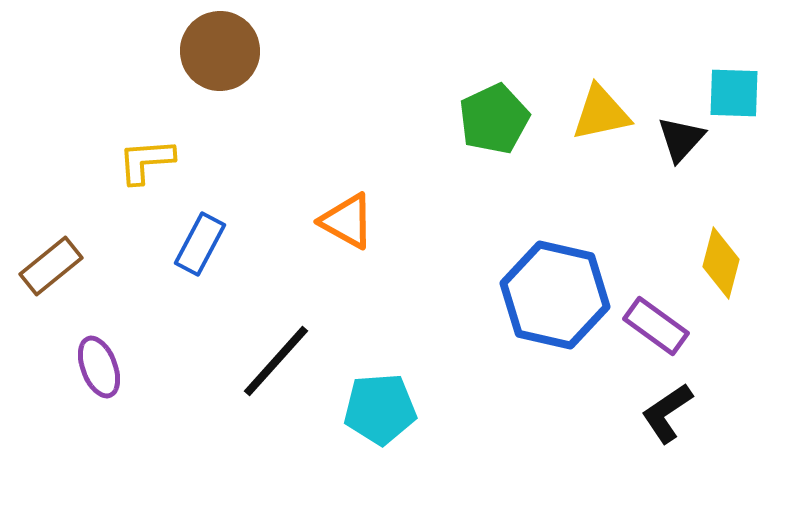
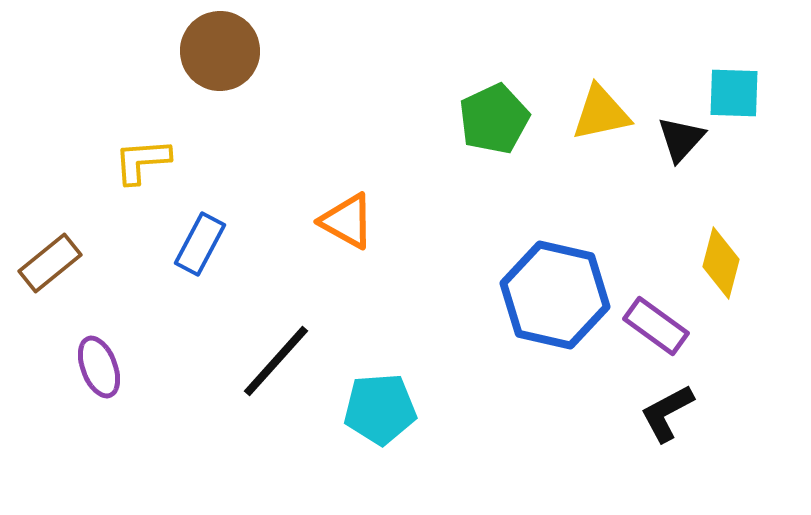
yellow L-shape: moved 4 px left
brown rectangle: moved 1 px left, 3 px up
black L-shape: rotated 6 degrees clockwise
